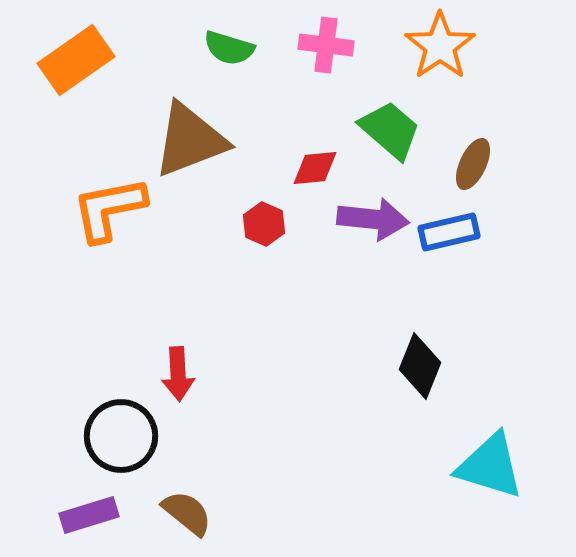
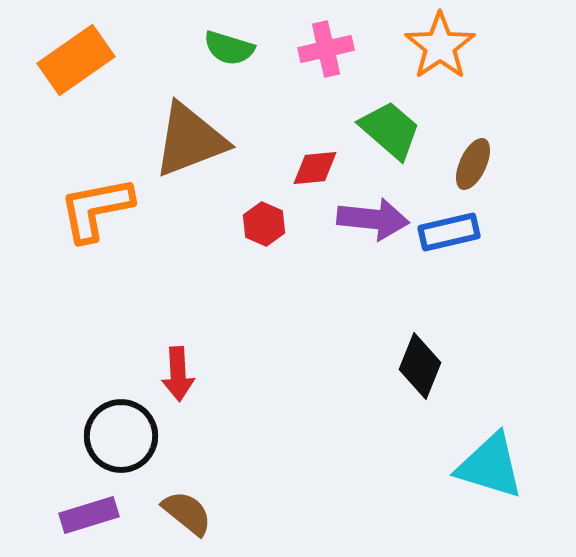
pink cross: moved 4 px down; rotated 20 degrees counterclockwise
orange L-shape: moved 13 px left
